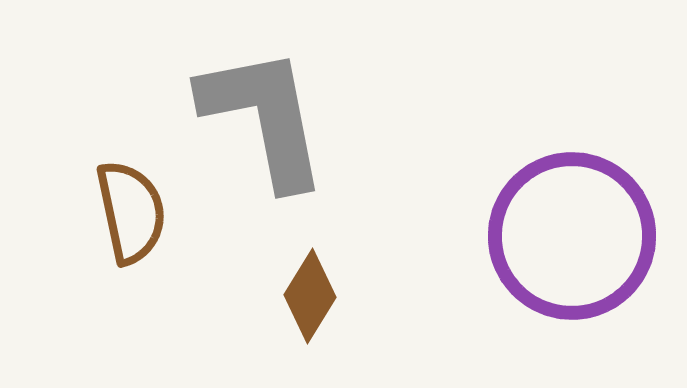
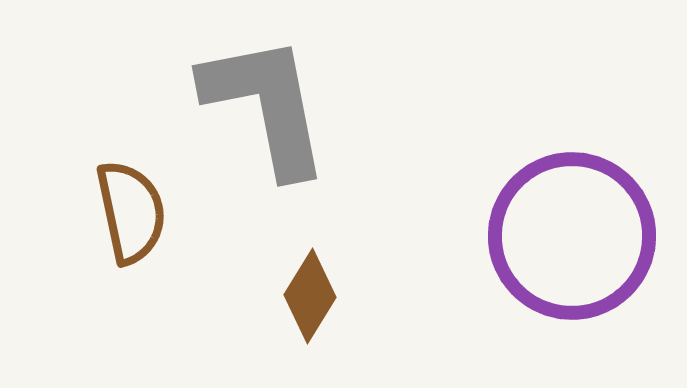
gray L-shape: moved 2 px right, 12 px up
